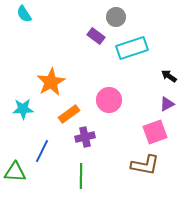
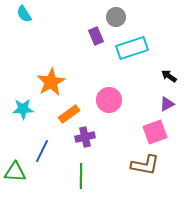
purple rectangle: rotated 30 degrees clockwise
